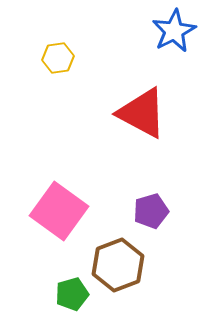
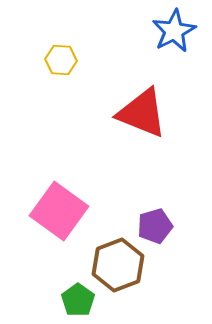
yellow hexagon: moved 3 px right, 2 px down; rotated 12 degrees clockwise
red triangle: rotated 6 degrees counterclockwise
purple pentagon: moved 4 px right, 15 px down
green pentagon: moved 6 px right, 6 px down; rotated 20 degrees counterclockwise
